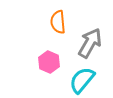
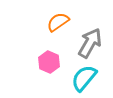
orange semicircle: rotated 60 degrees clockwise
cyan semicircle: moved 2 px right, 2 px up
